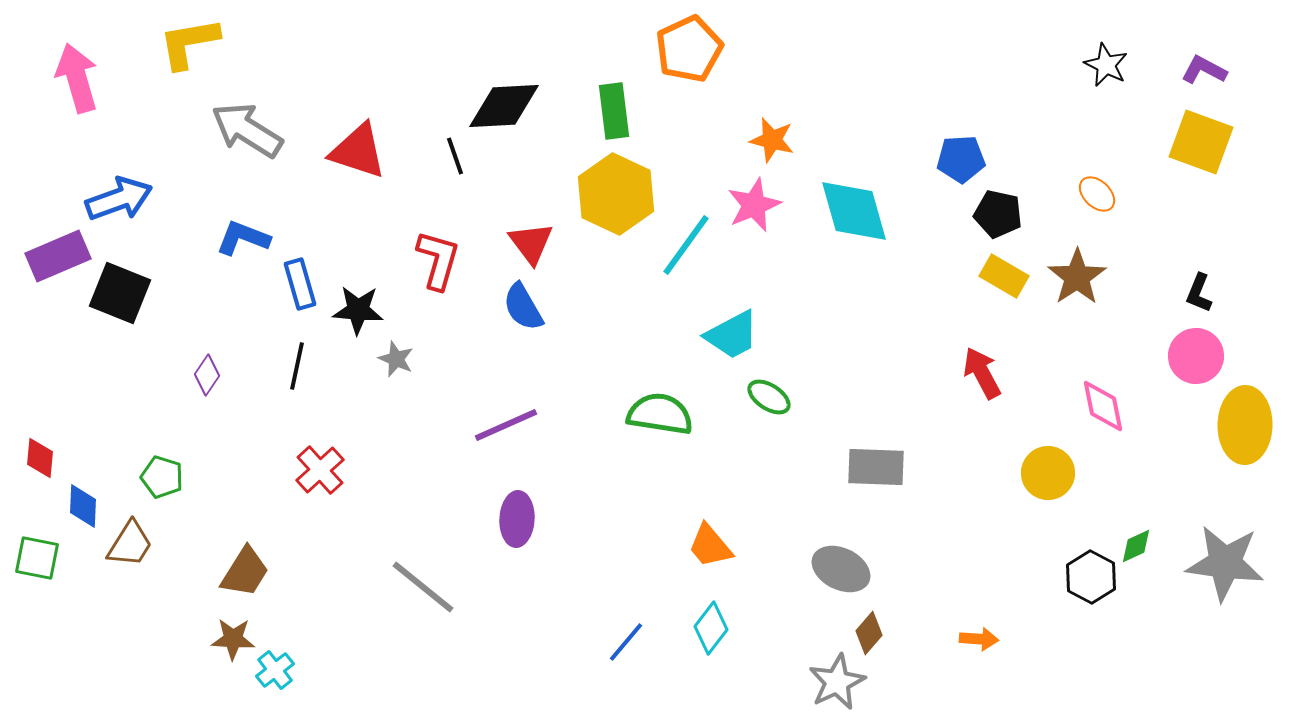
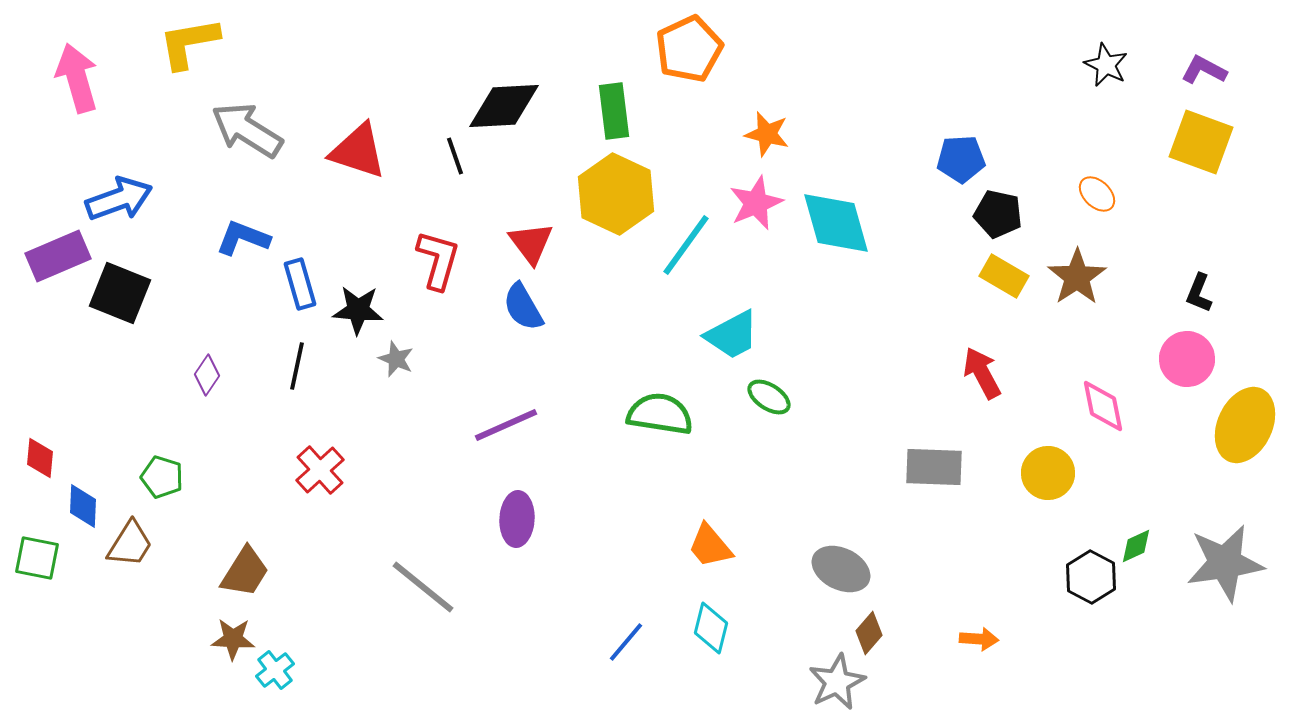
orange star at (772, 140): moved 5 px left, 6 px up
pink star at (754, 205): moved 2 px right, 2 px up
cyan diamond at (854, 211): moved 18 px left, 12 px down
pink circle at (1196, 356): moved 9 px left, 3 px down
yellow ellipse at (1245, 425): rotated 24 degrees clockwise
gray rectangle at (876, 467): moved 58 px right
gray star at (1225, 563): rotated 16 degrees counterclockwise
cyan diamond at (711, 628): rotated 24 degrees counterclockwise
